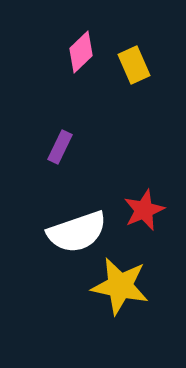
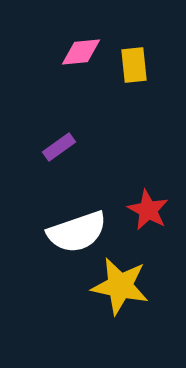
pink diamond: rotated 39 degrees clockwise
yellow rectangle: rotated 18 degrees clockwise
purple rectangle: moved 1 px left; rotated 28 degrees clockwise
red star: moved 4 px right; rotated 21 degrees counterclockwise
